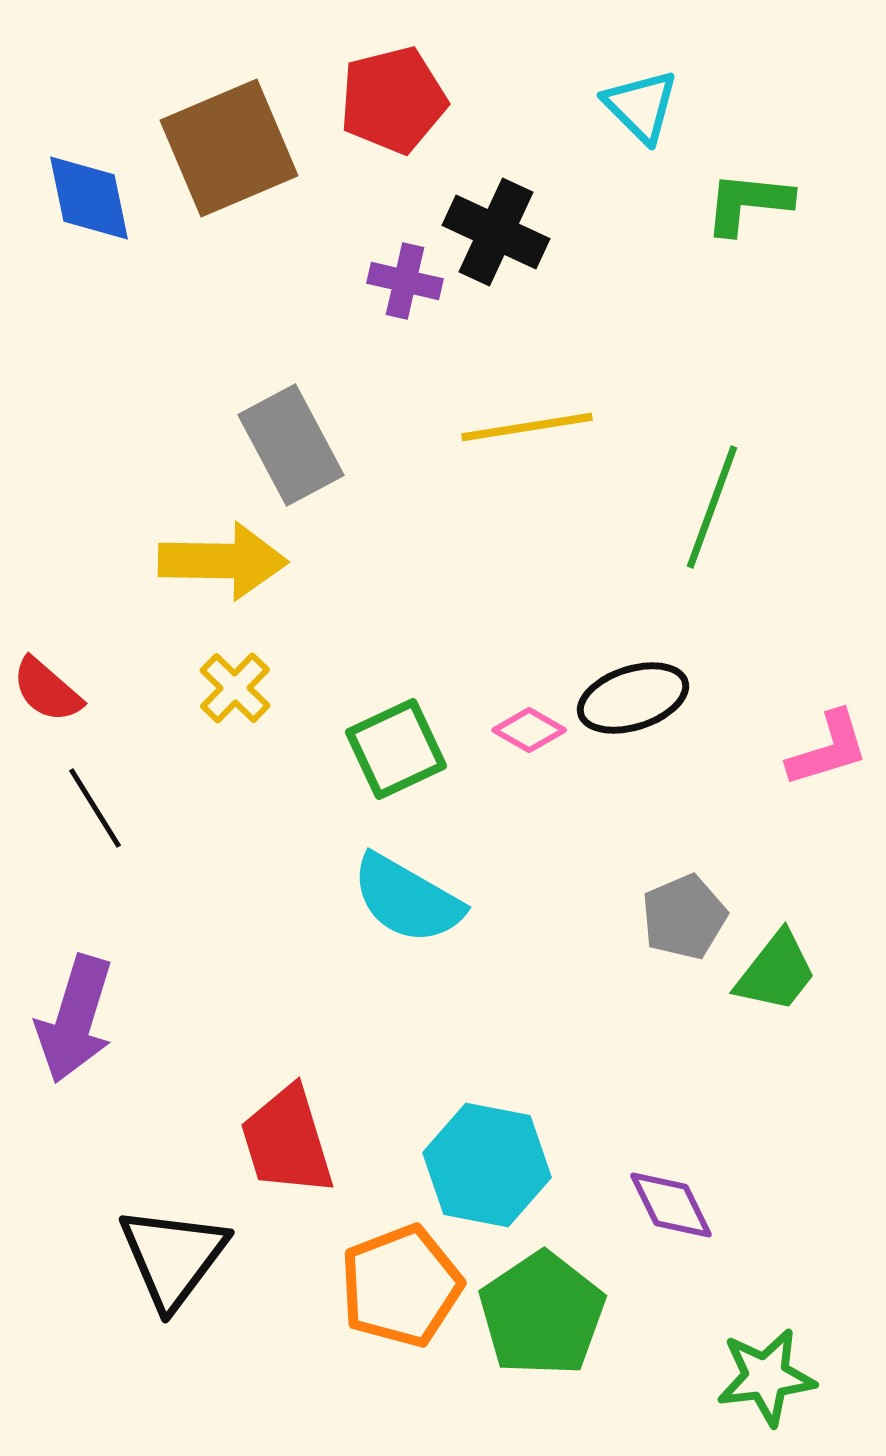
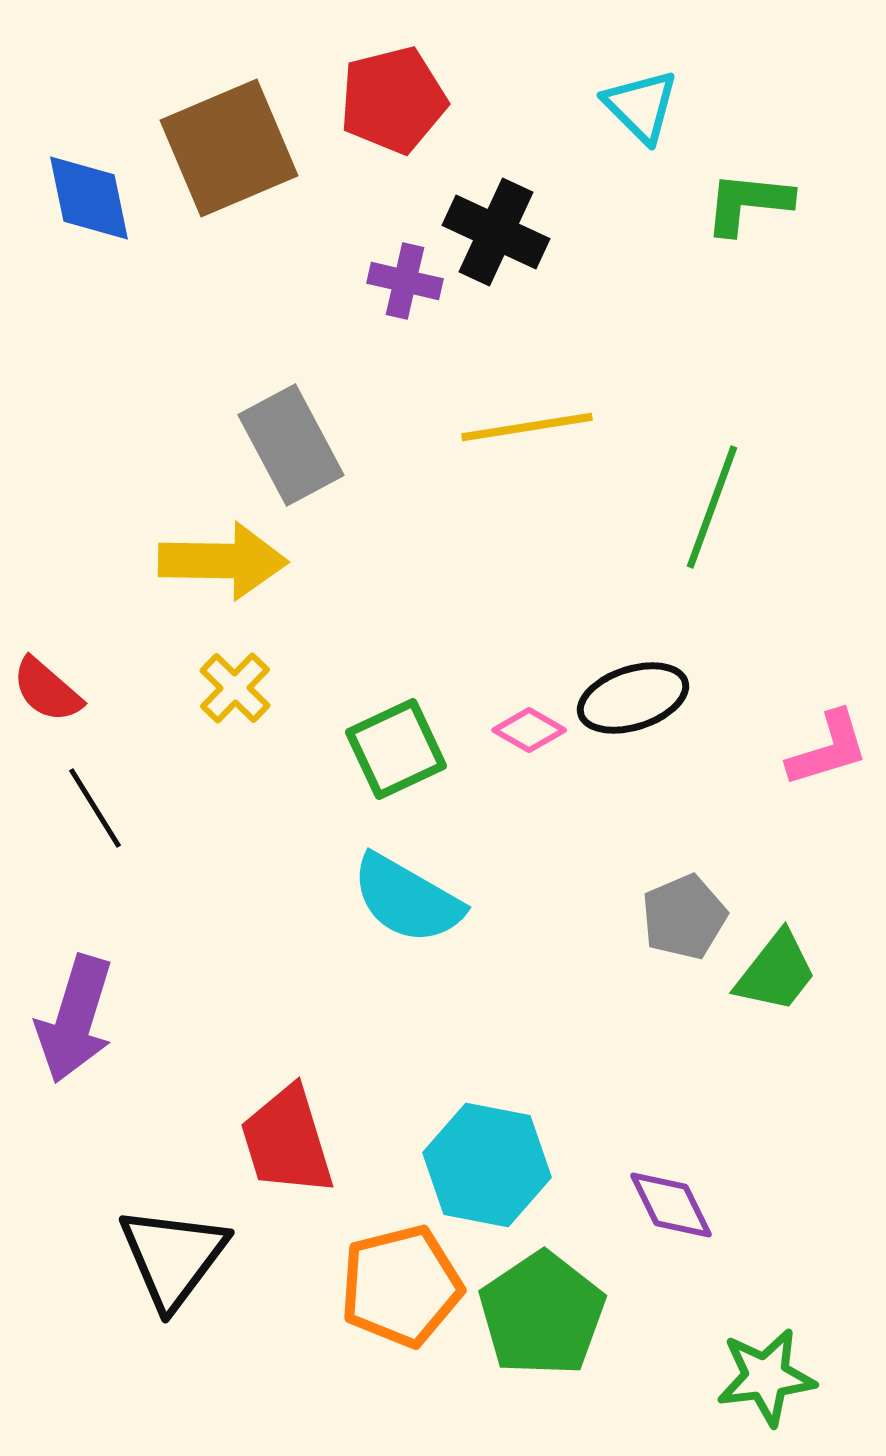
orange pentagon: rotated 7 degrees clockwise
